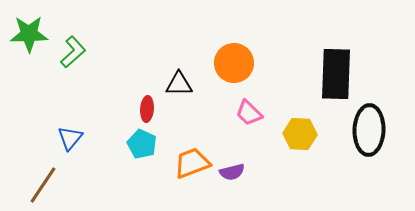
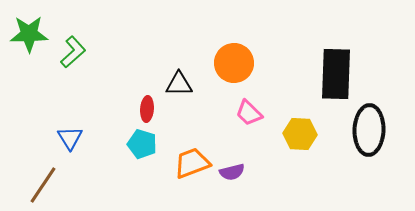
blue triangle: rotated 12 degrees counterclockwise
cyan pentagon: rotated 8 degrees counterclockwise
